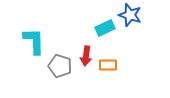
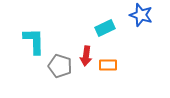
blue star: moved 11 px right
